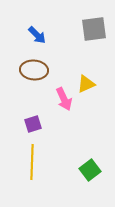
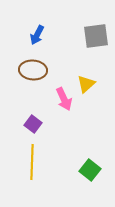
gray square: moved 2 px right, 7 px down
blue arrow: rotated 72 degrees clockwise
brown ellipse: moved 1 px left
yellow triangle: rotated 18 degrees counterclockwise
purple square: rotated 36 degrees counterclockwise
green square: rotated 15 degrees counterclockwise
